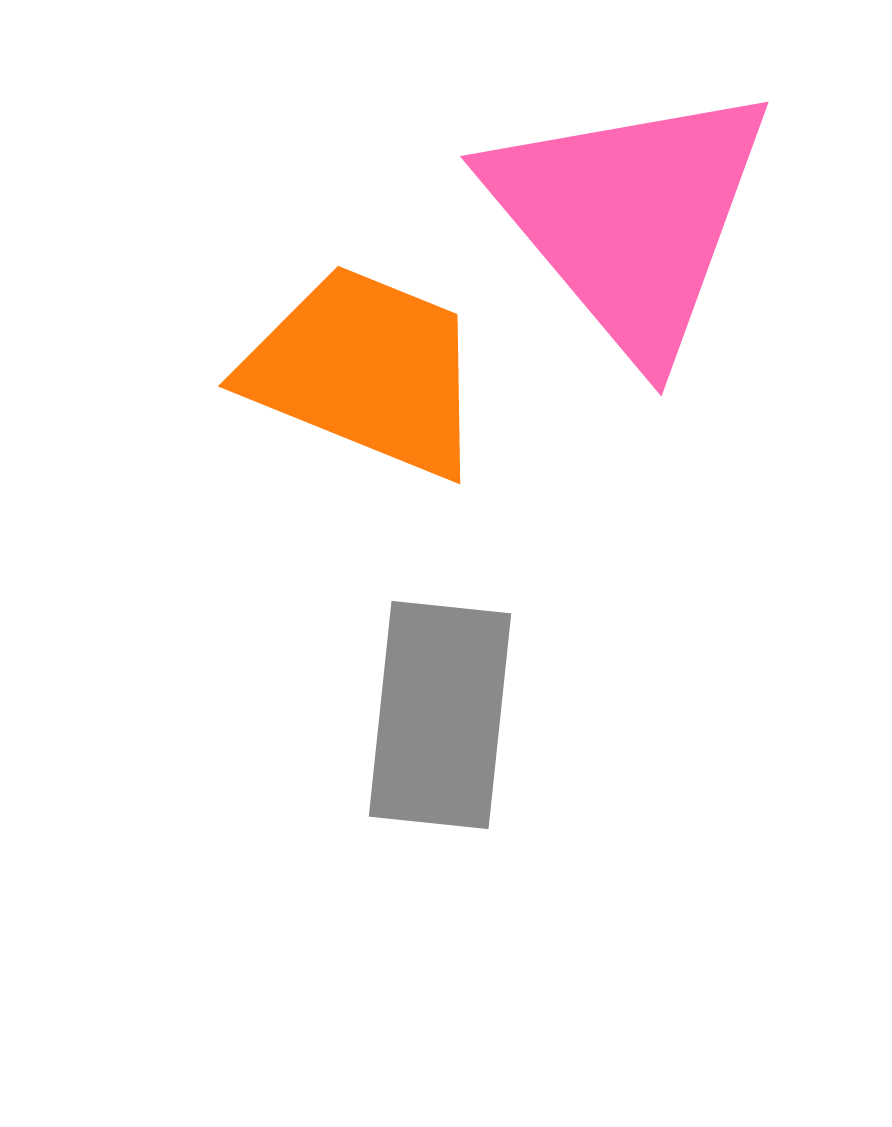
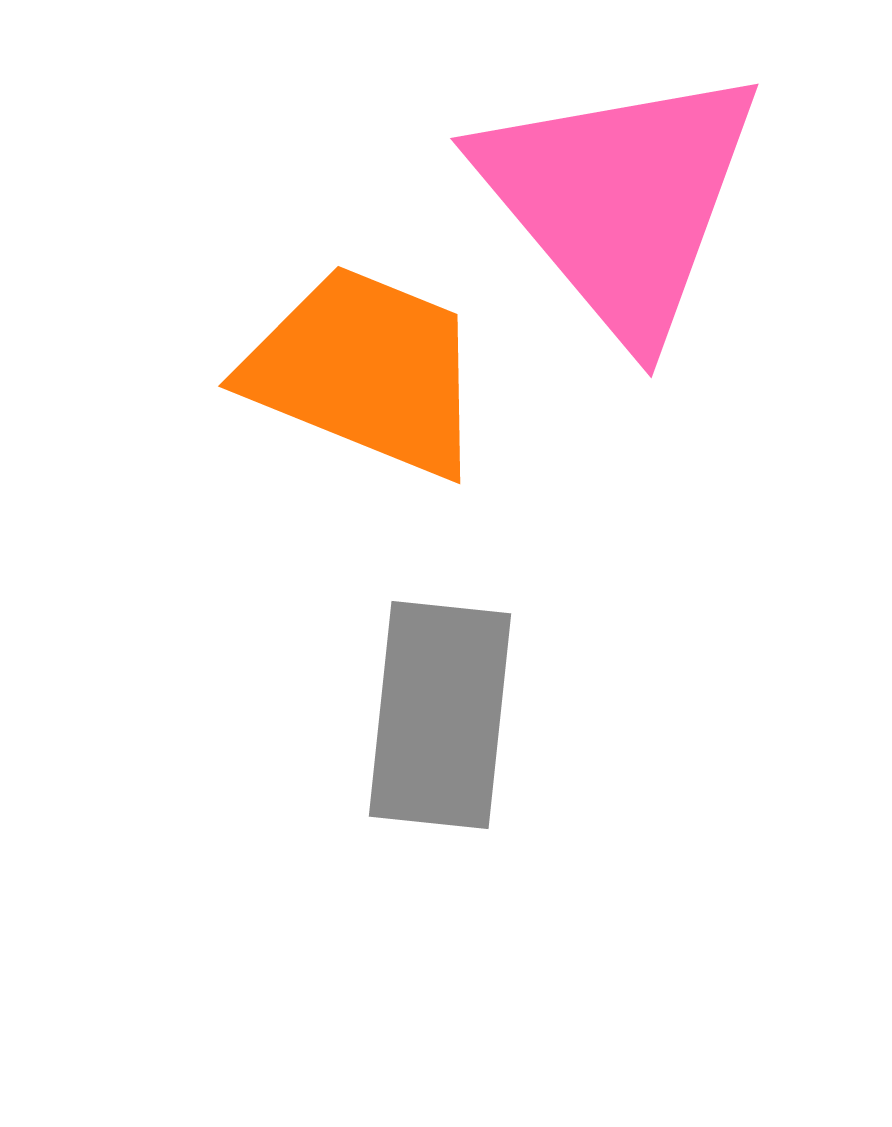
pink triangle: moved 10 px left, 18 px up
